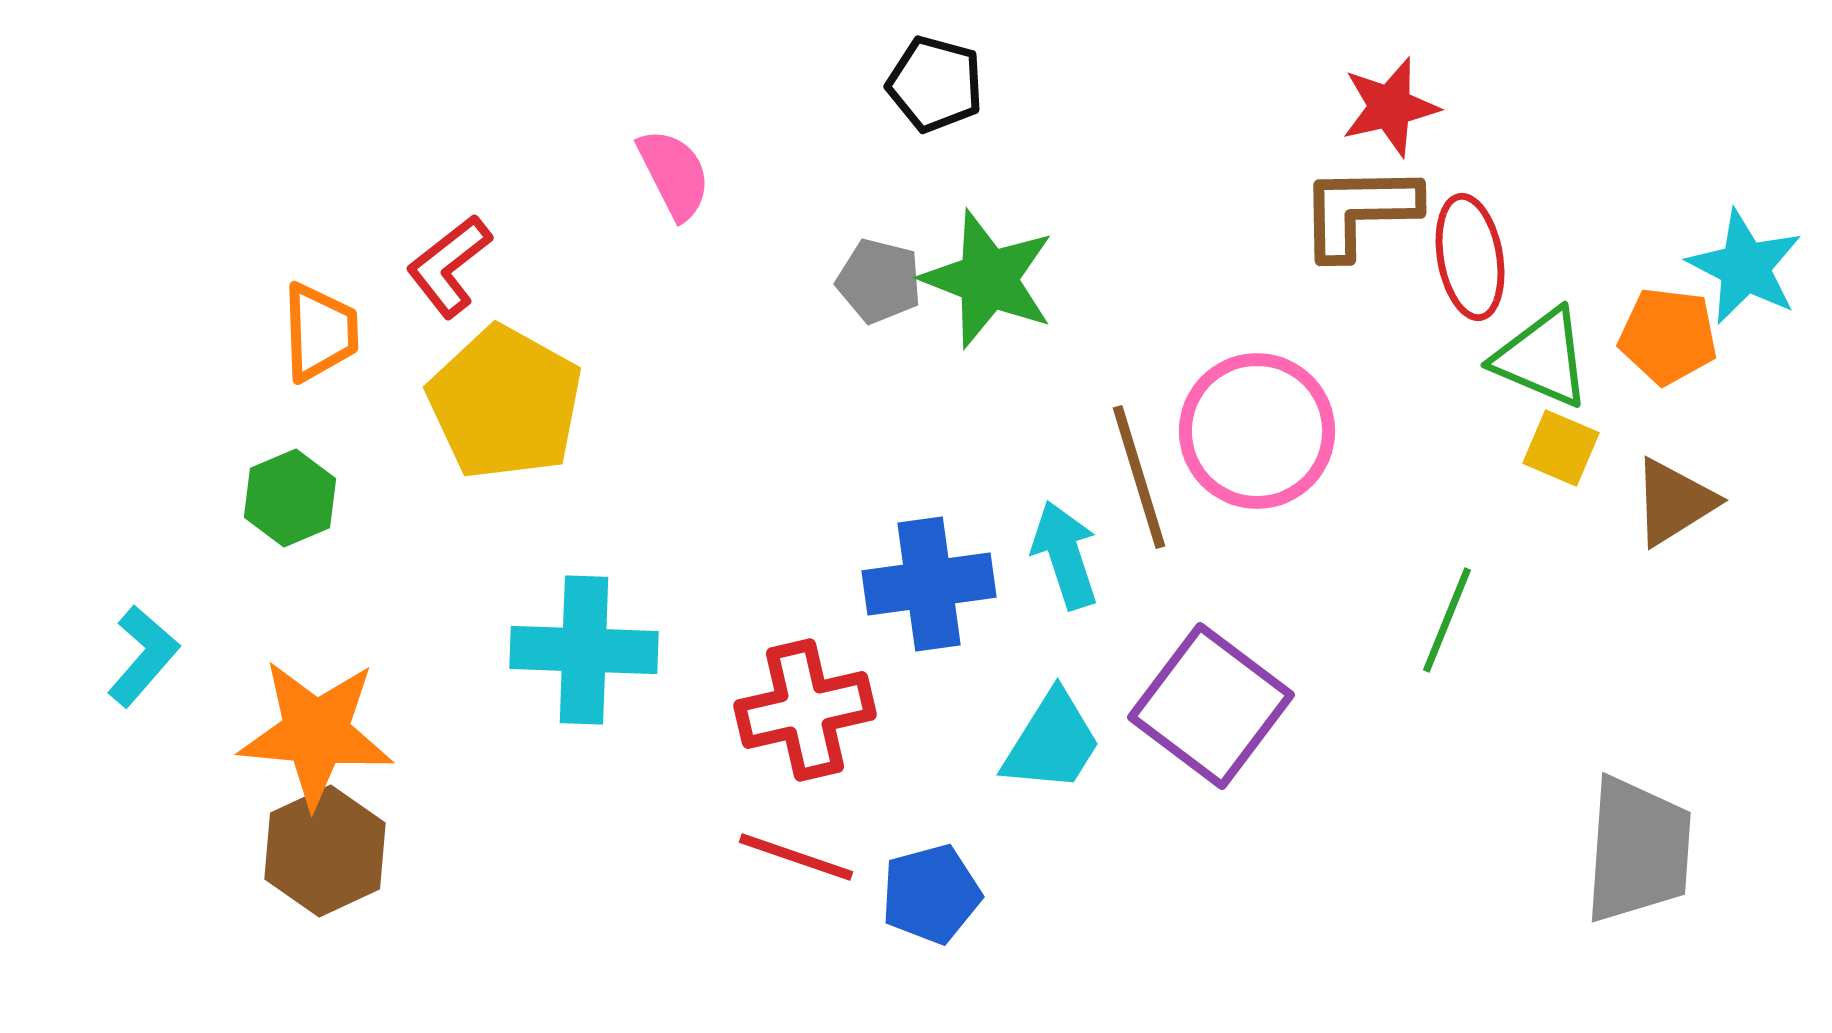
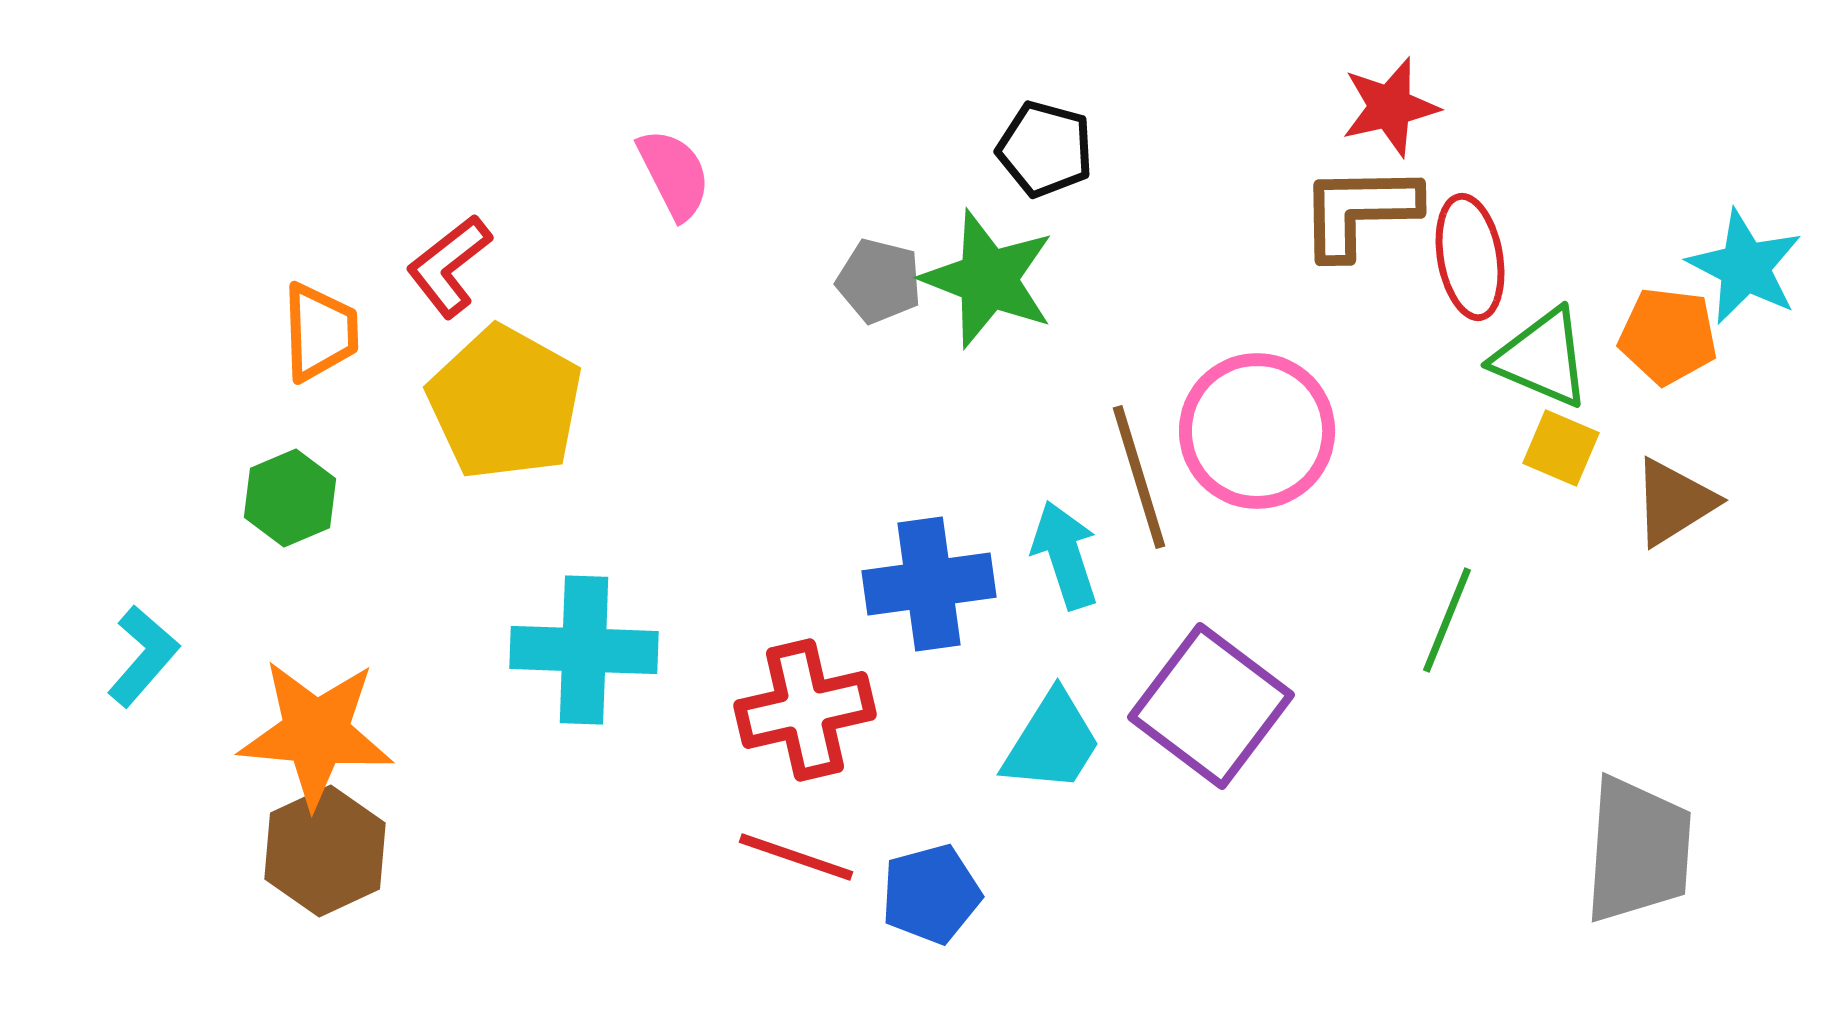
black pentagon: moved 110 px right, 65 px down
